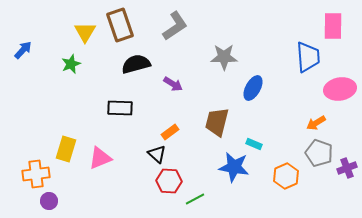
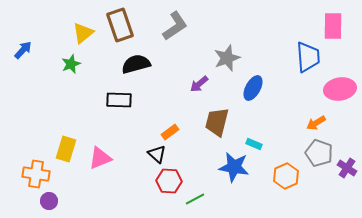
yellow triangle: moved 2 px left, 1 px down; rotated 20 degrees clockwise
gray star: moved 3 px right, 1 px down; rotated 20 degrees counterclockwise
purple arrow: moved 26 px right; rotated 108 degrees clockwise
black rectangle: moved 1 px left, 8 px up
purple cross: rotated 36 degrees counterclockwise
orange cross: rotated 16 degrees clockwise
